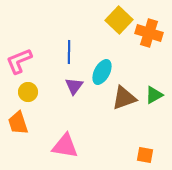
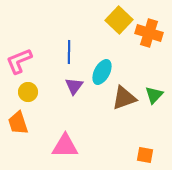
green triangle: rotated 18 degrees counterclockwise
pink triangle: rotated 8 degrees counterclockwise
